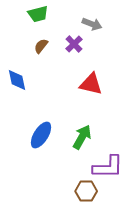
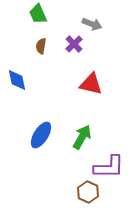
green trapezoid: rotated 80 degrees clockwise
brown semicircle: rotated 28 degrees counterclockwise
purple L-shape: moved 1 px right
brown hexagon: moved 2 px right, 1 px down; rotated 25 degrees clockwise
